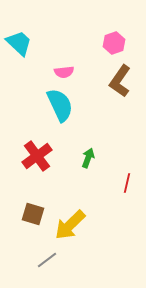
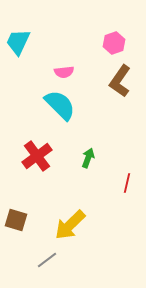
cyan trapezoid: moved 1 px left, 1 px up; rotated 108 degrees counterclockwise
cyan semicircle: rotated 20 degrees counterclockwise
brown square: moved 17 px left, 6 px down
